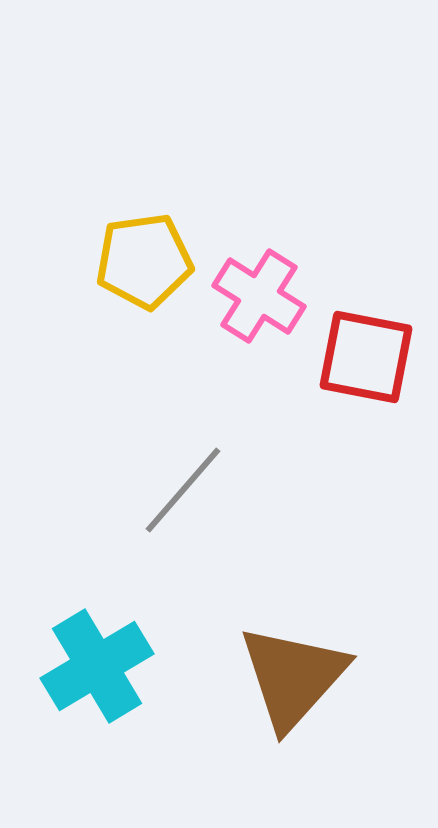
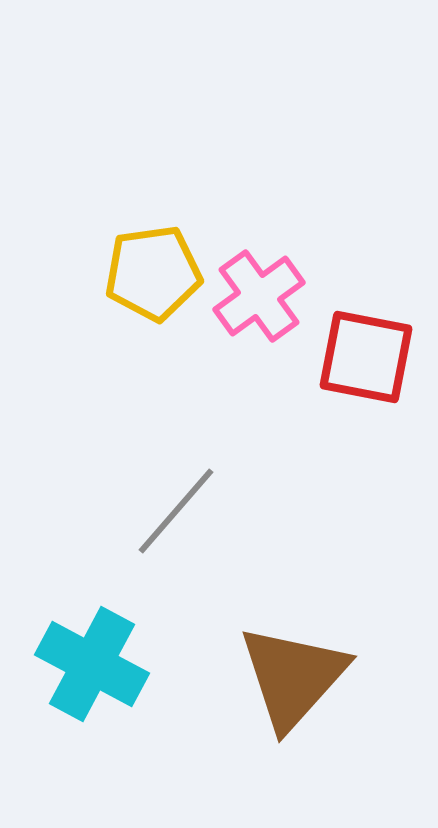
yellow pentagon: moved 9 px right, 12 px down
pink cross: rotated 22 degrees clockwise
gray line: moved 7 px left, 21 px down
cyan cross: moved 5 px left, 2 px up; rotated 31 degrees counterclockwise
